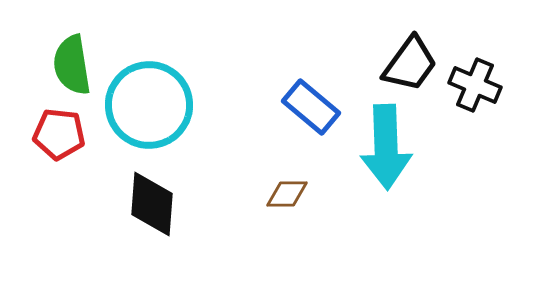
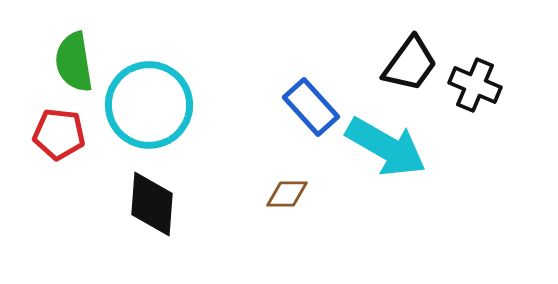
green semicircle: moved 2 px right, 3 px up
blue rectangle: rotated 8 degrees clockwise
cyan arrow: rotated 58 degrees counterclockwise
